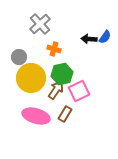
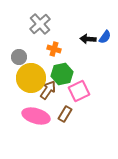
black arrow: moved 1 px left
brown arrow: moved 8 px left
